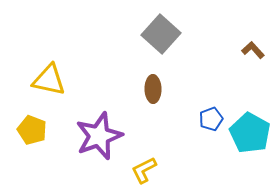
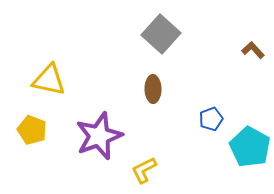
cyan pentagon: moved 14 px down
